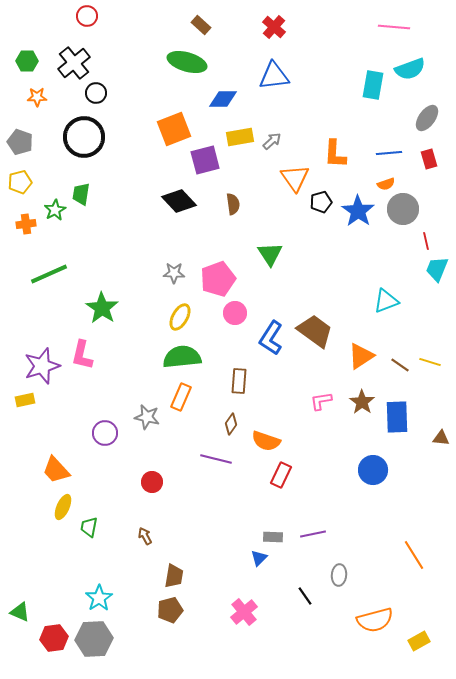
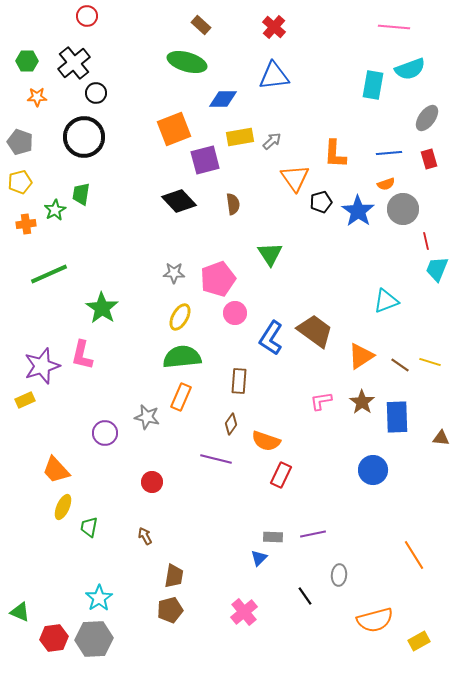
yellow rectangle at (25, 400): rotated 12 degrees counterclockwise
